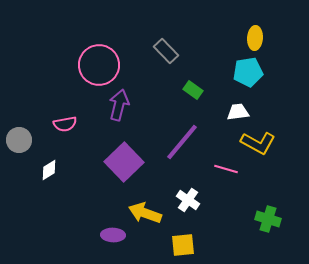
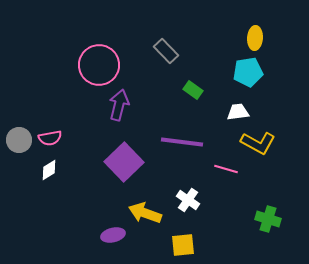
pink semicircle: moved 15 px left, 14 px down
purple line: rotated 57 degrees clockwise
purple ellipse: rotated 15 degrees counterclockwise
